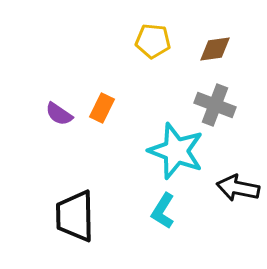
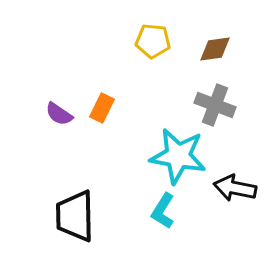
cyan star: moved 2 px right, 5 px down; rotated 10 degrees counterclockwise
black arrow: moved 3 px left
